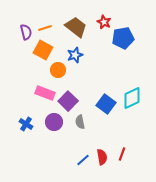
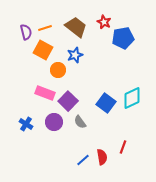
blue square: moved 1 px up
gray semicircle: rotated 24 degrees counterclockwise
red line: moved 1 px right, 7 px up
